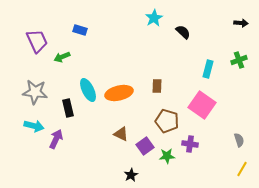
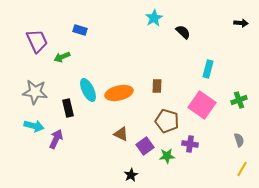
green cross: moved 40 px down
